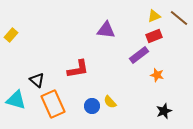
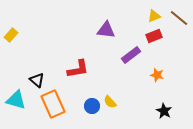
purple rectangle: moved 8 px left
black star: rotated 21 degrees counterclockwise
